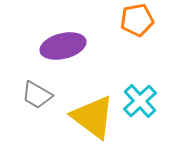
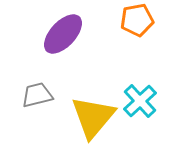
purple ellipse: moved 12 px up; rotated 33 degrees counterclockwise
gray trapezoid: rotated 136 degrees clockwise
yellow triangle: rotated 33 degrees clockwise
